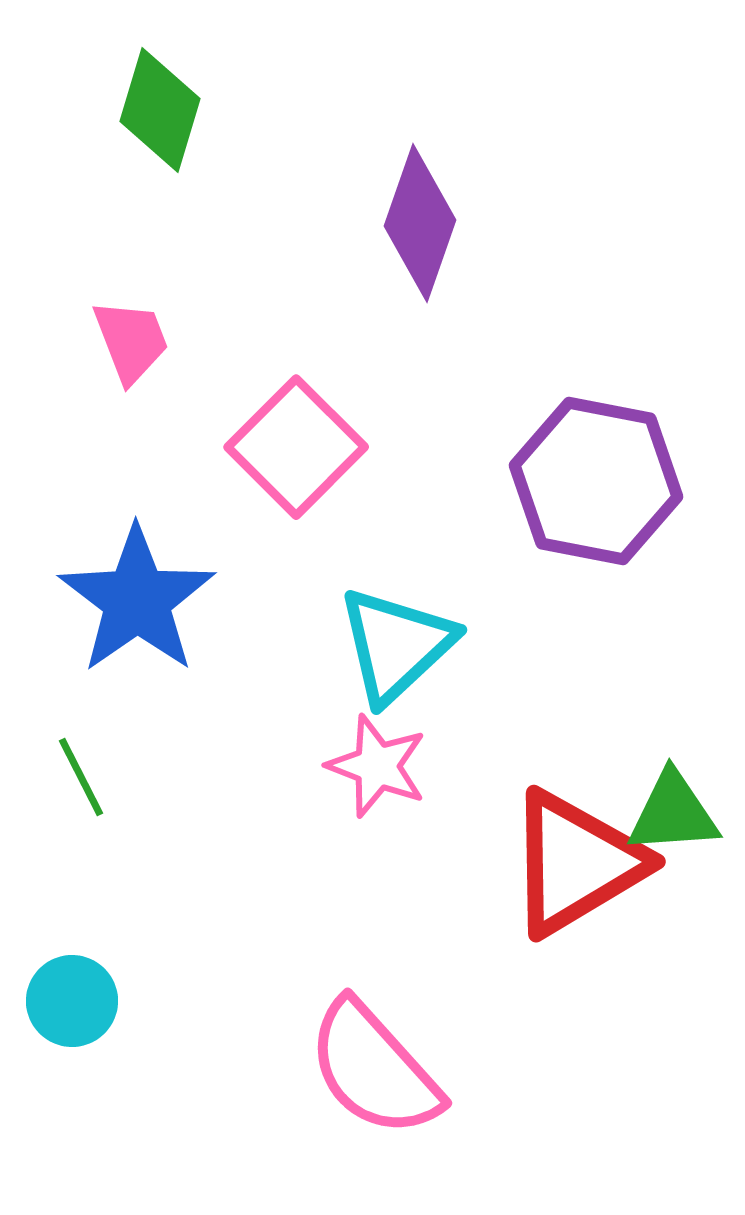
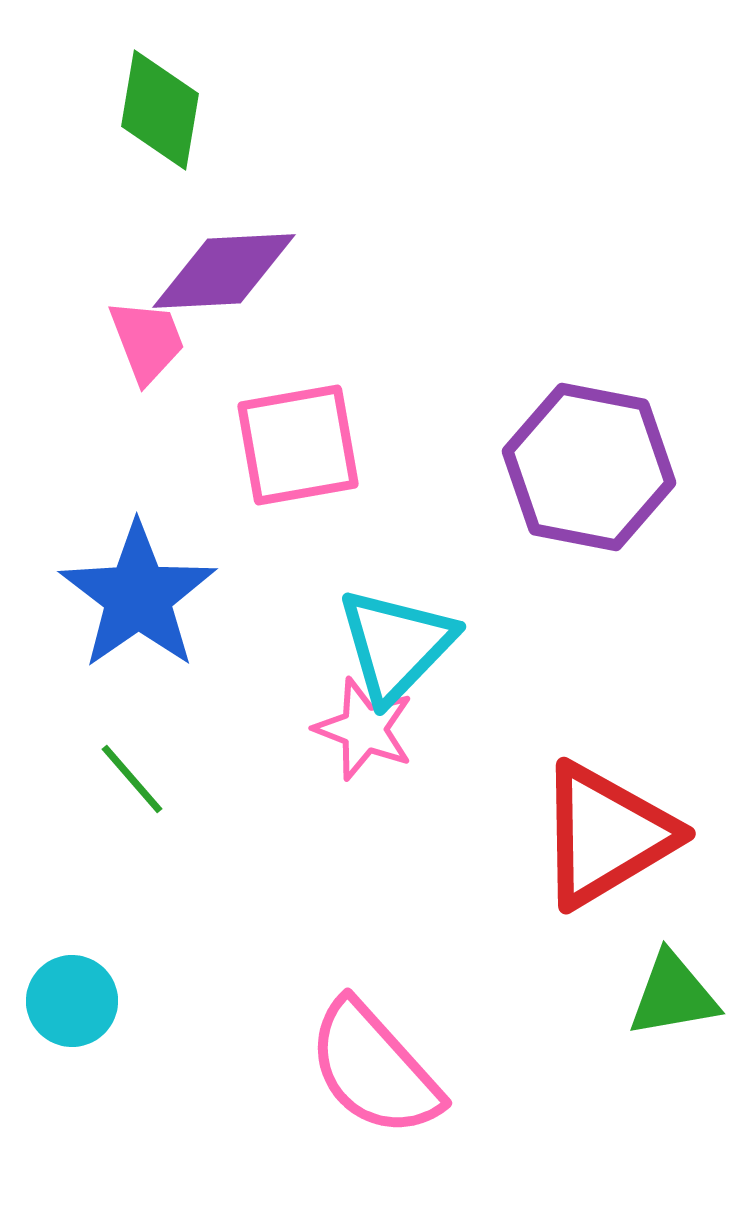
green diamond: rotated 7 degrees counterclockwise
purple diamond: moved 196 px left, 48 px down; rotated 68 degrees clockwise
pink trapezoid: moved 16 px right
pink square: moved 2 px right, 2 px up; rotated 35 degrees clockwise
purple hexagon: moved 7 px left, 14 px up
blue star: moved 1 px right, 4 px up
cyan triangle: rotated 3 degrees counterclockwise
pink star: moved 13 px left, 37 px up
green line: moved 51 px right, 2 px down; rotated 14 degrees counterclockwise
green triangle: moved 182 px down; rotated 6 degrees counterclockwise
red triangle: moved 30 px right, 28 px up
